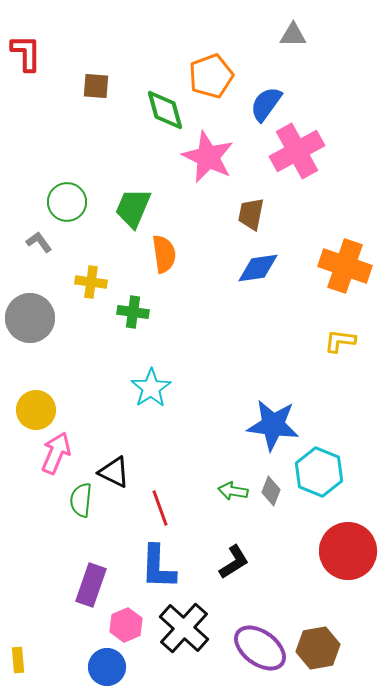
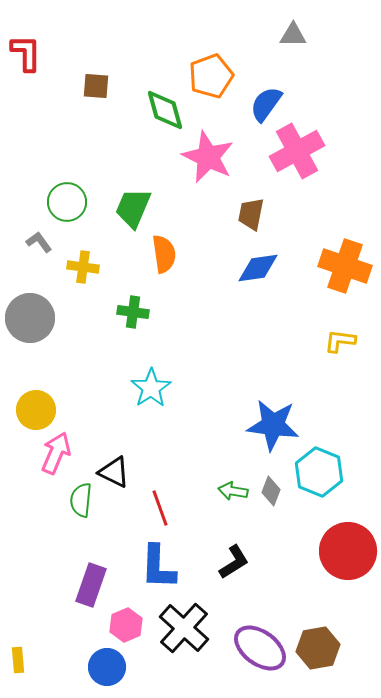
yellow cross: moved 8 px left, 15 px up
